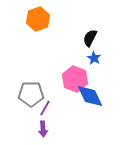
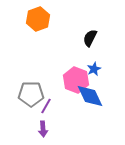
blue star: moved 11 px down; rotated 16 degrees clockwise
pink hexagon: moved 1 px right, 1 px down
purple line: moved 1 px right, 2 px up
